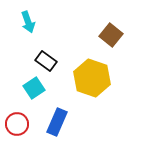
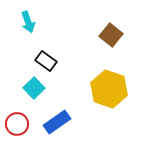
yellow hexagon: moved 17 px right, 11 px down
cyan square: rotated 10 degrees counterclockwise
blue rectangle: rotated 32 degrees clockwise
